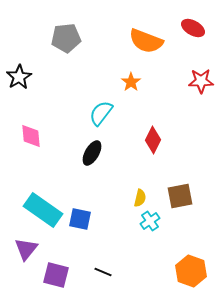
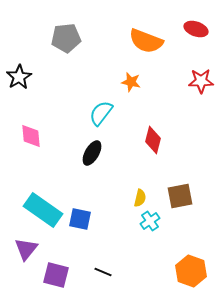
red ellipse: moved 3 px right, 1 px down; rotated 10 degrees counterclockwise
orange star: rotated 24 degrees counterclockwise
red diamond: rotated 12 degrees counterclockwise
